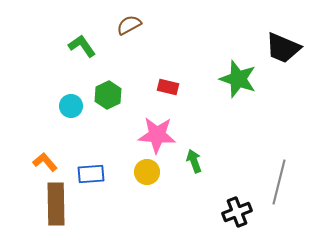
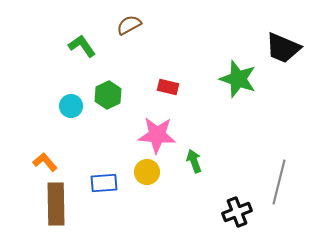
blue rectangle: moved 13 px right, 9 px down
